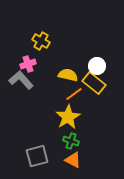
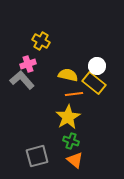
gray L-shape: moved 1 px right
orange line: rotated 30 degrees clockwise
orange triangle: moved 2 px right; rotated 12 degrees clockwise
